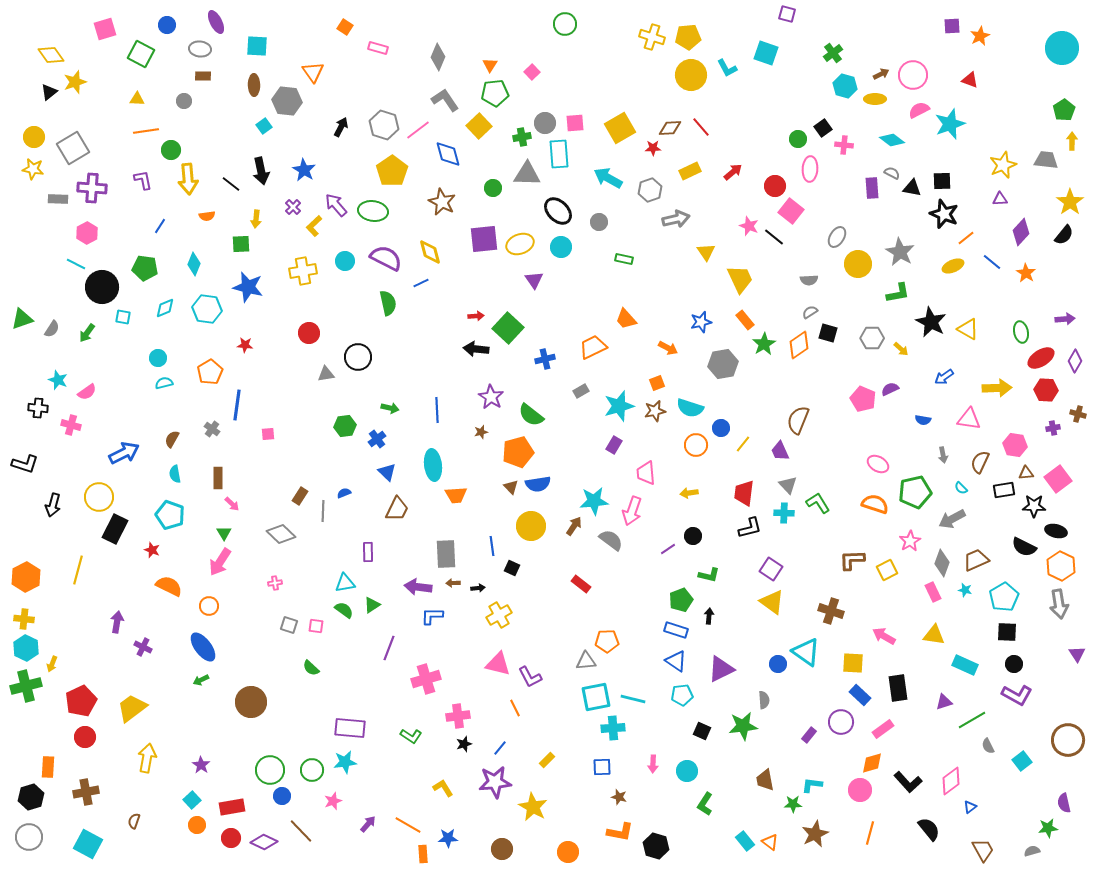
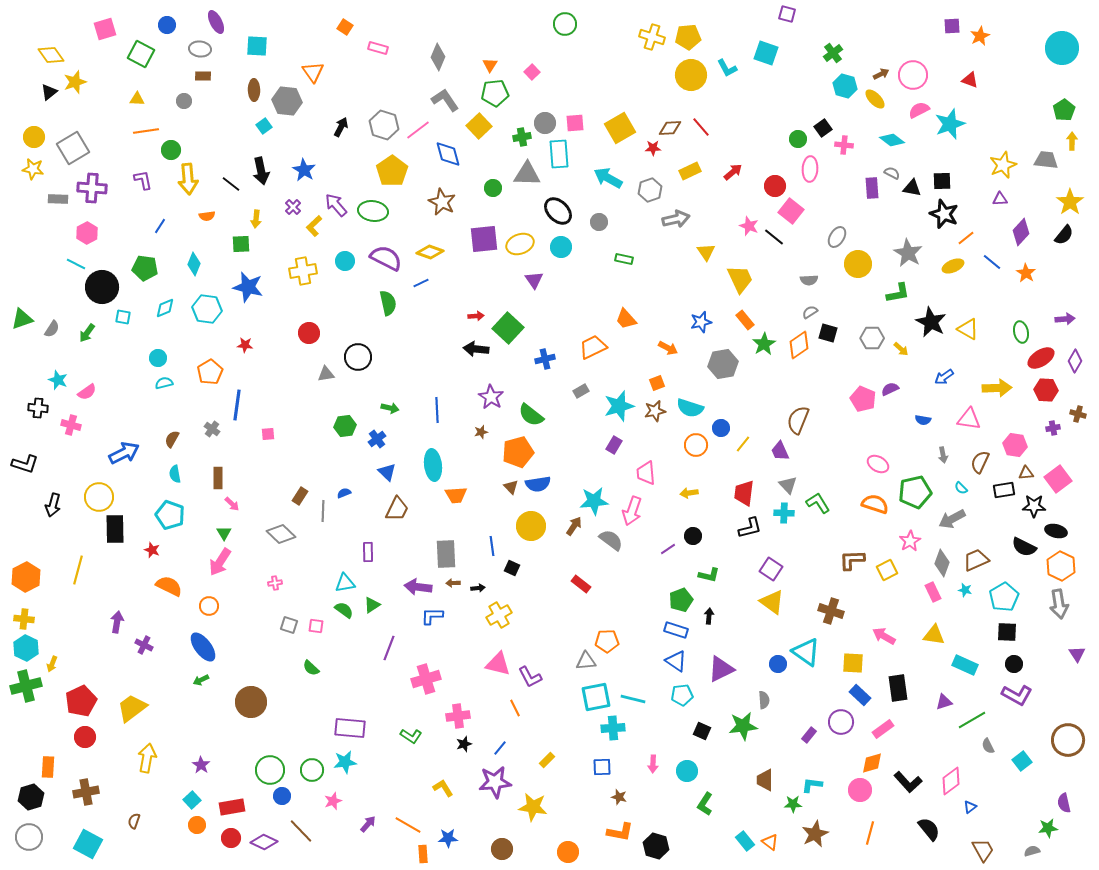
brown ellipse at (254, 85): moved 5 px down
yellow ellipse at (875, 99): rotated 45 degrees clockwise
yellow diamond at (430, 252): rotated 56 degrees counterclockwise
gray star at (900, 252): moved 8 px right, 1 px down
black rectangle at (115, 529): rotated 28 degrees counterclockwise
purple cross at (143, 647): moved 1 px right, 2 px up
brown trapezoid at (765, 780): rotated 10 degrees clockwise
yellow star at (533, 807): rotated 20 degrees counterclockwise
